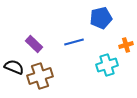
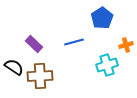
blue pentagon: moved 1 px right; rotated 20 degrees counterclockwise
black semicircle: rotated 12 degrees clockwise
brown cross: rotated 15 degrees clockwise
